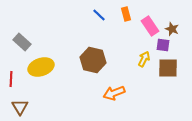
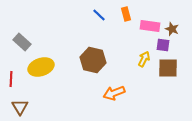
pink rectangle: rotated 48 degrees counterclockwise
